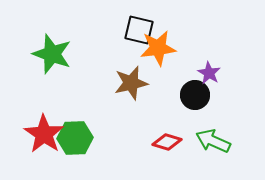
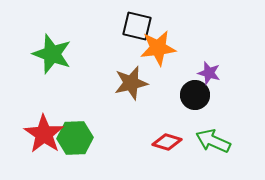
black square: moved 2 px left, 4 px up
purple star: rotated 15 degrees counterclockwise
